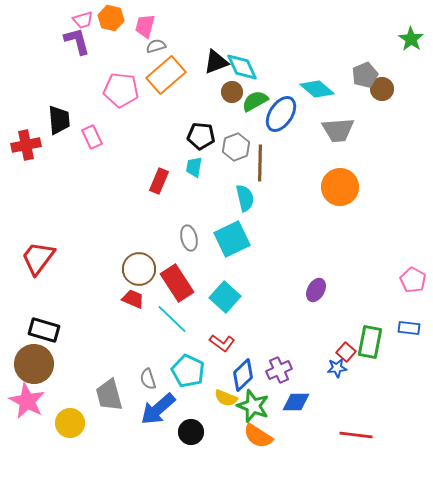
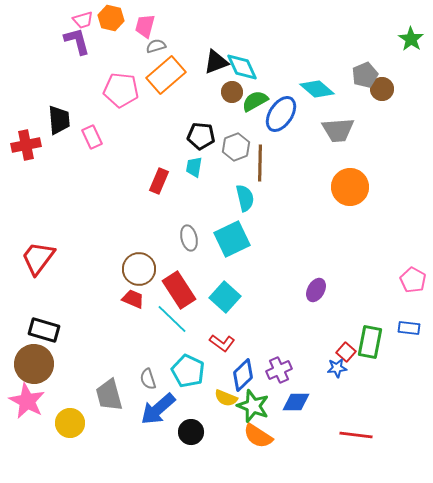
orange circle at (340, 187): moved 10 px right
red rectangle at (177, 283): moved 2 px right, 7 px down
